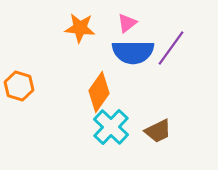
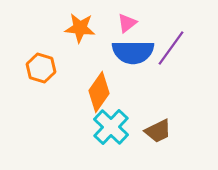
orange hexagon: moved 22 px right, 18 px up
